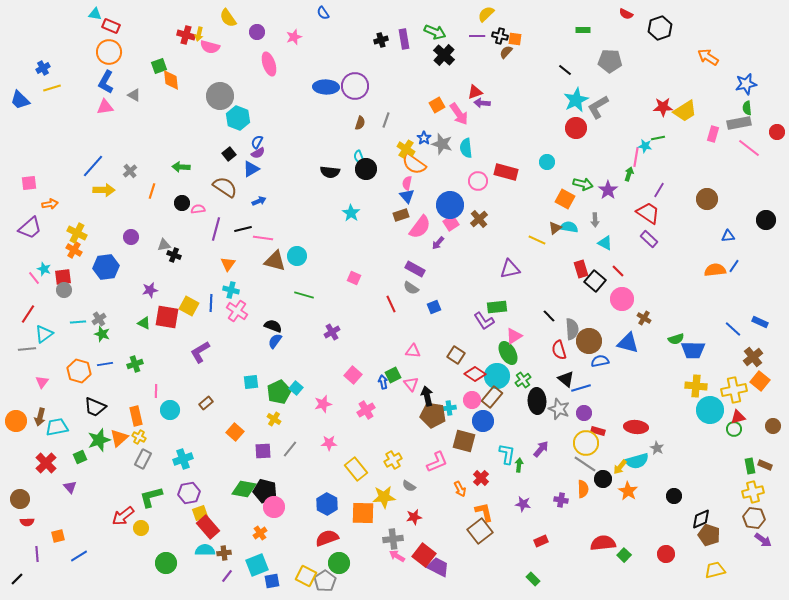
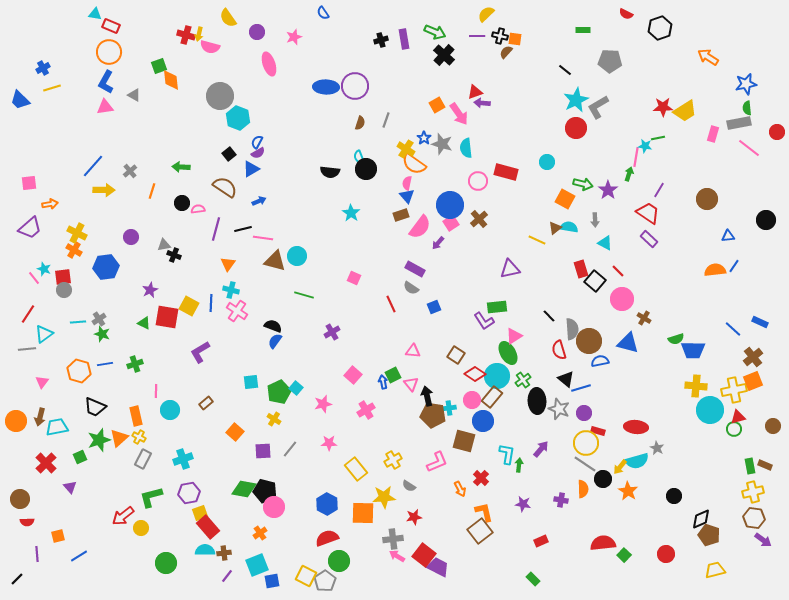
purple star at (150, 290): rotated 14 degrees counterclockwise
orange square at (760, 381): moved 7 px left; rotated 30 degrees clockwise
green circle at (339, 563): moved 2 px up
